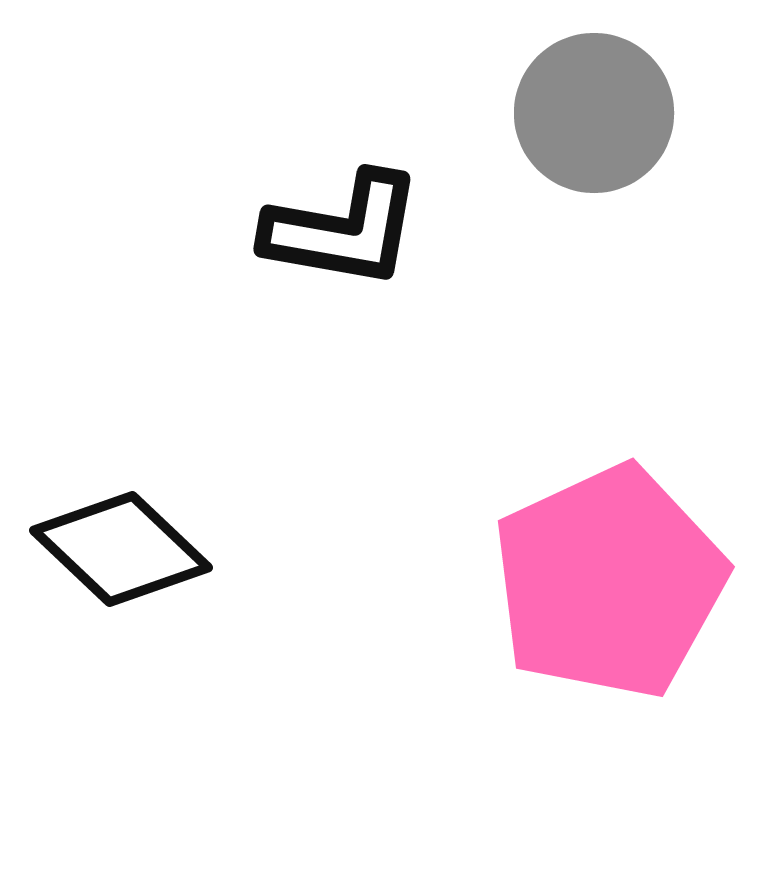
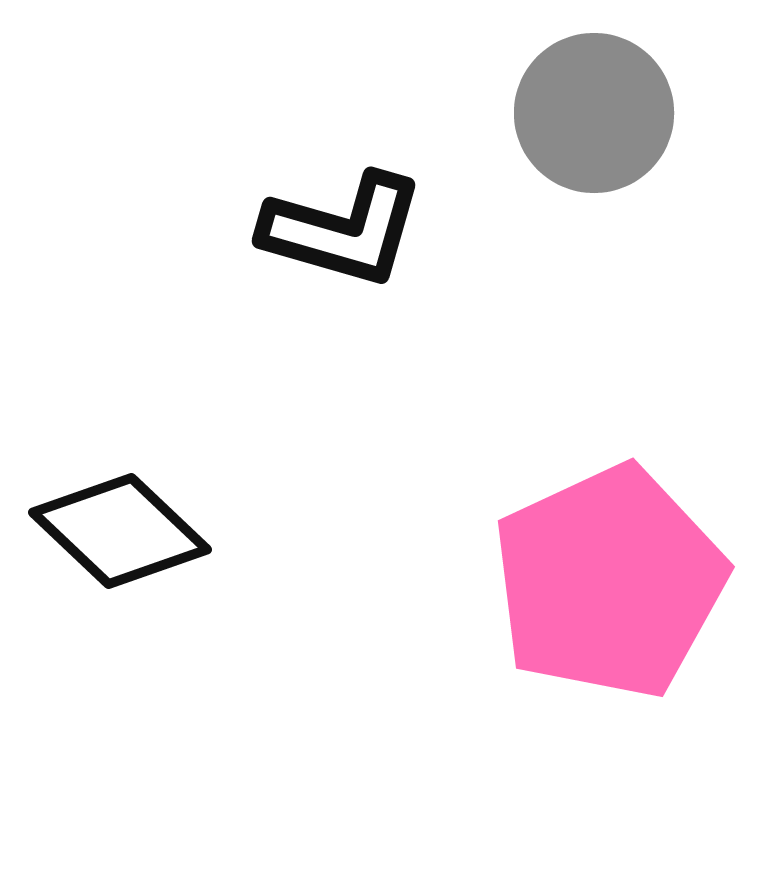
black L-shape: rotated 6 degrees clockwise
black diamond: moved 1 px left, 18 px up
